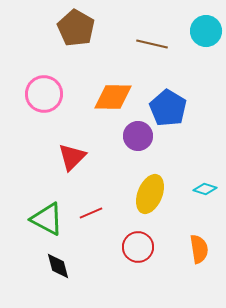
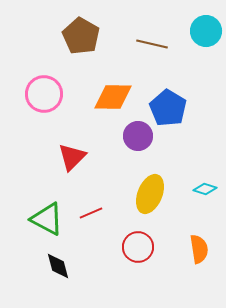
brown pentagon: moved 5 px right, 8 px down
